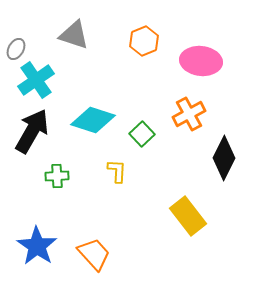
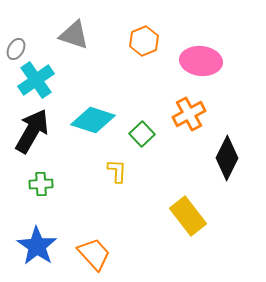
black diamond: moved 3 px right
green cross: moved 16 px left, 8 px down
